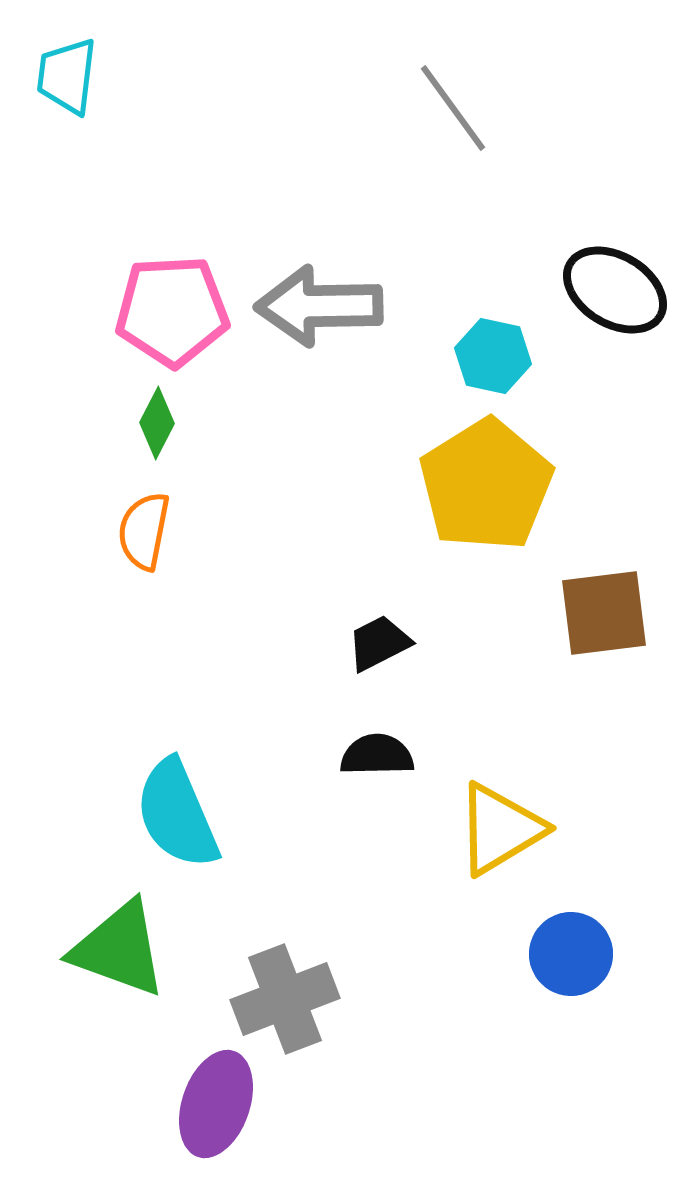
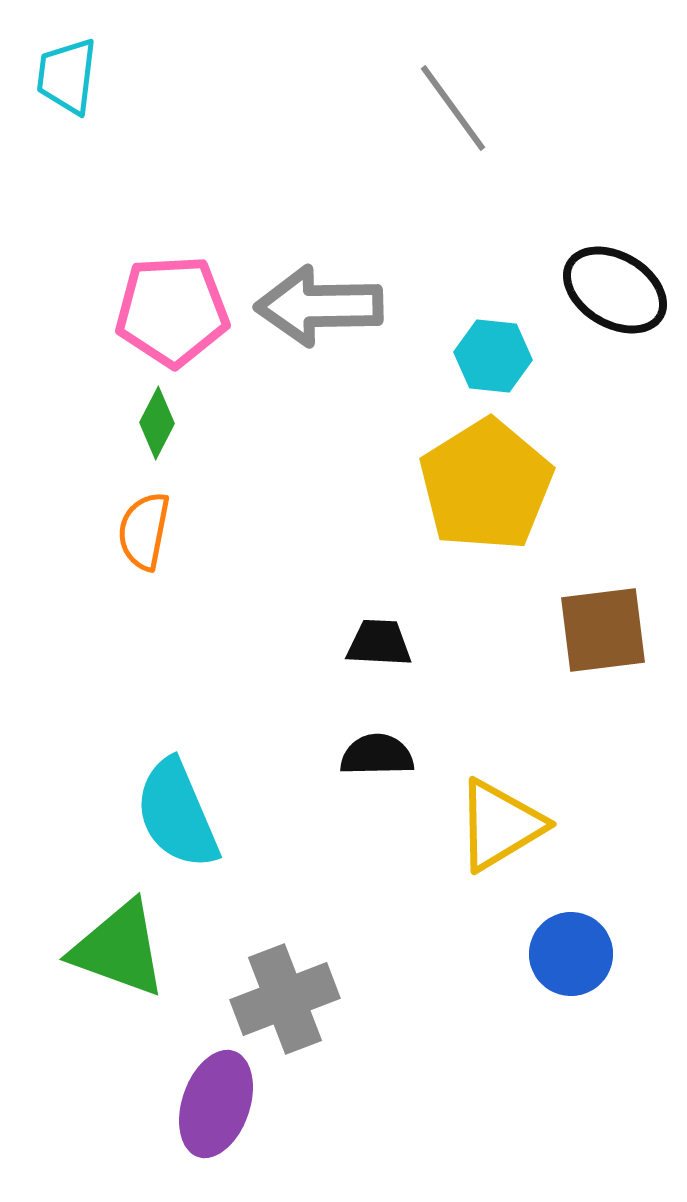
cyan hexagon: rotated 6 degrees counterclockwise
brown square: moved 1 px left, 17 px down
black trapezoid: rotated 30 degrees clockwise
yellow triangle: moved 4 px up
